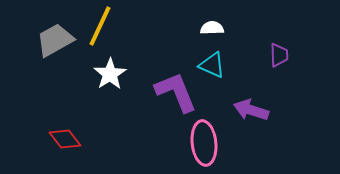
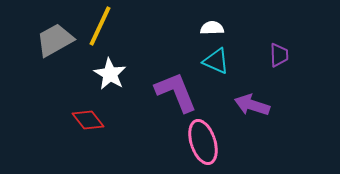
cyan triangle: moved 4 px right, 4 px up
white star: rotated 8 degrees counterclockwise
purple arrow: moved 1 px right, 5 px up
red diamond: moved 23 px right, 19 px up
pink ellipse: moved 1 px left, 1 px up; rotated 12 degrees counterclockwise
